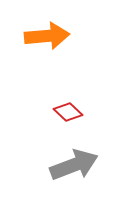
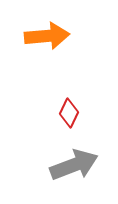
red diamond: moved 1 px right, 1 px down; rotated 72 degrees clockwise
